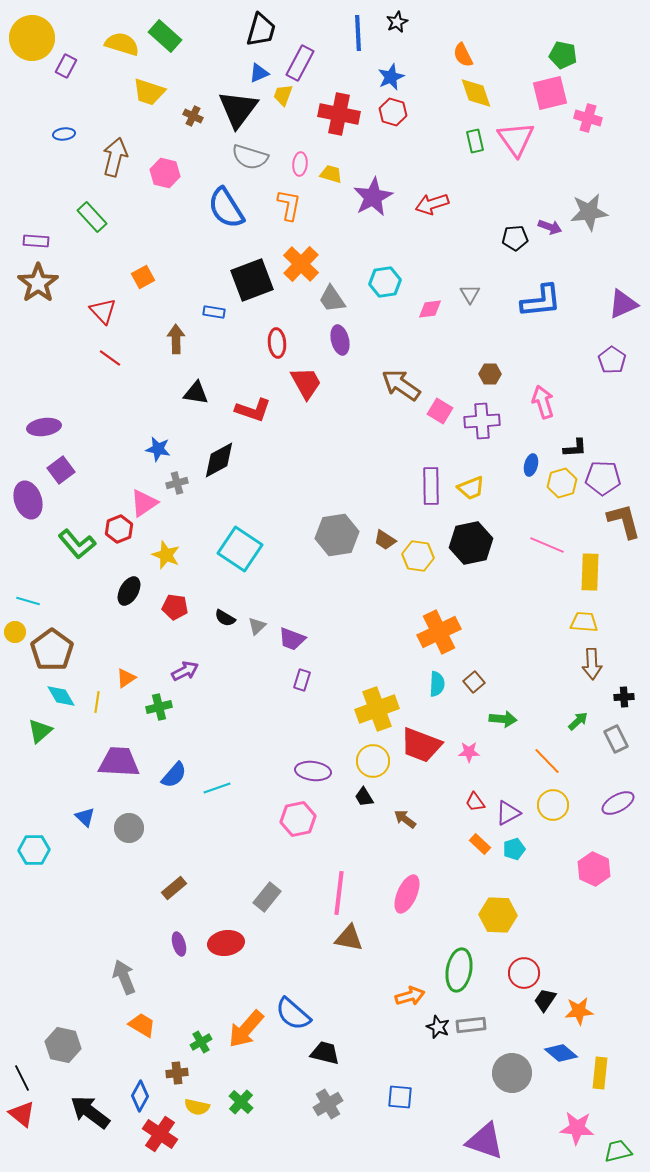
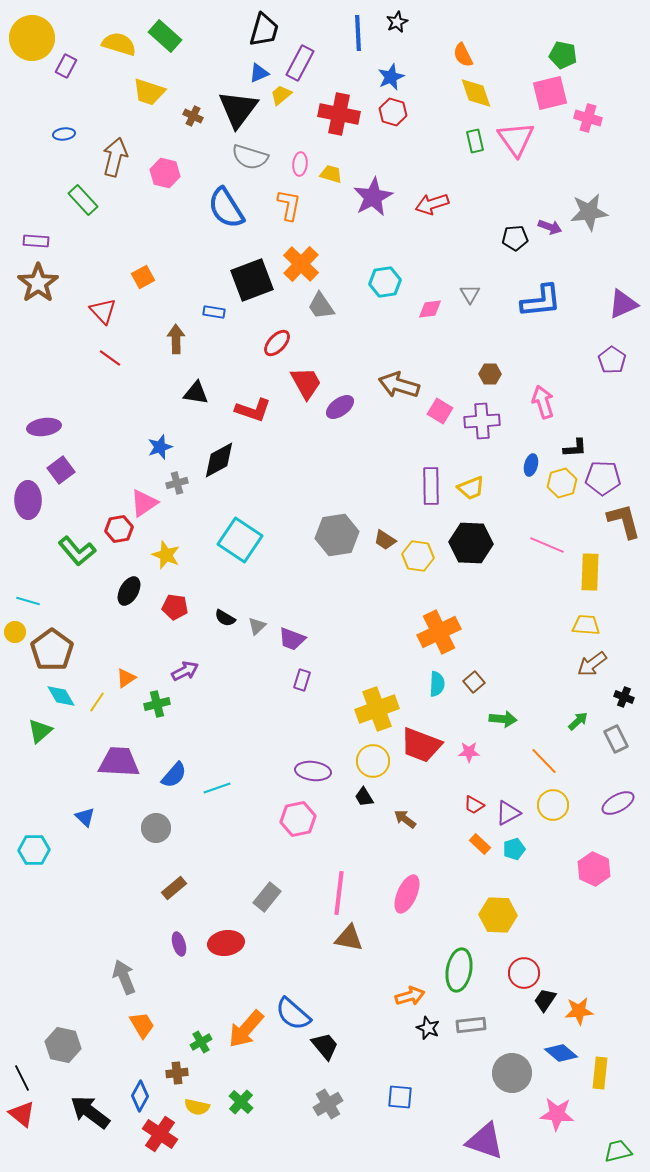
black trapezoid at (261, 30): moved 3 px right
yellow semicircle at (122, 44): moved 3 px left
yellow trapezoid at (283, 95): moved 2 px left; rotated 30 degrees clockwise
green rectangle at (92, 217): moved 9 px left, 17 px up
gray trapezoid at (332, 299): moved 11 px left, 7 px down
purple ellipse at (340, 340): moved 67 px down; rotated 68 degrees clockwise
red ellipse at (277, 343): rotated 48 degrees clockwise
brown arrow at (401, 385): moved 2 px left; rotated 18 degrees counterclockwise
blue star at (158, 449): moved 2 px right, 2 px up; rotated 30 degrees counterclockwise
purple ellipse at (28, 500): rotated 18 degrees clockwise
red hexagon at (119, 529): rotated 12 degrees clockwise
black hexagon at (471, 543): rotated 15 degrees clockwise
green L-shape at (77, 544): moved 7 px down
cyan square at (240, 549): moved 9 px up
yellow trapezoid at (584, 622): moved 2 px right, 3 px down
brown arrow at (592, 664): rotated 56 degrees clockwise
black cross at (624, 697): rotated 24 degrees clockwise
yellow line at (97, 702): rotated 25 degrees clockwise
green cross at (159, 707): moved 2 px left, 3 px up
orange line at (547, 761): moved 3 px left
red trapezoid at (475, 802): moved 1 px left, 3 px down; rotated 25 degrees counterclockwise
gray circle at (129, 828): moved 27 px right
orange trapezoid at (142, 1025): rotated 28 degrees clockwise
black star at (438, 1027): moved 10 px left, 1 px down
black trapezoid at (325, 1053): moved 7 px up; rotated 36 degrees clockwise
pink star at (577, 1128): moved 20 px left, 14 px up
